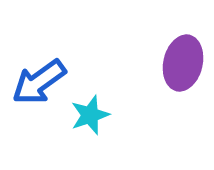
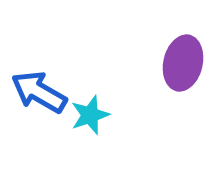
blue arrow: moved 10 px down; rotated 66 degrees clockwise
